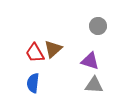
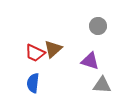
red trapezoid: rotated 35 degrees counterclockwise
gray triangle: moved 8 px right
